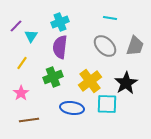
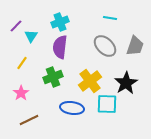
brown line: rotated 18 degrees counterclockwise
